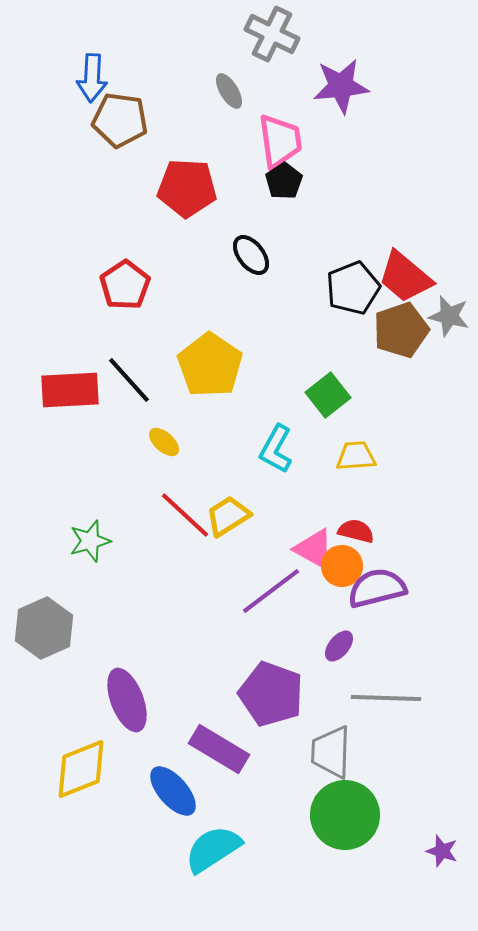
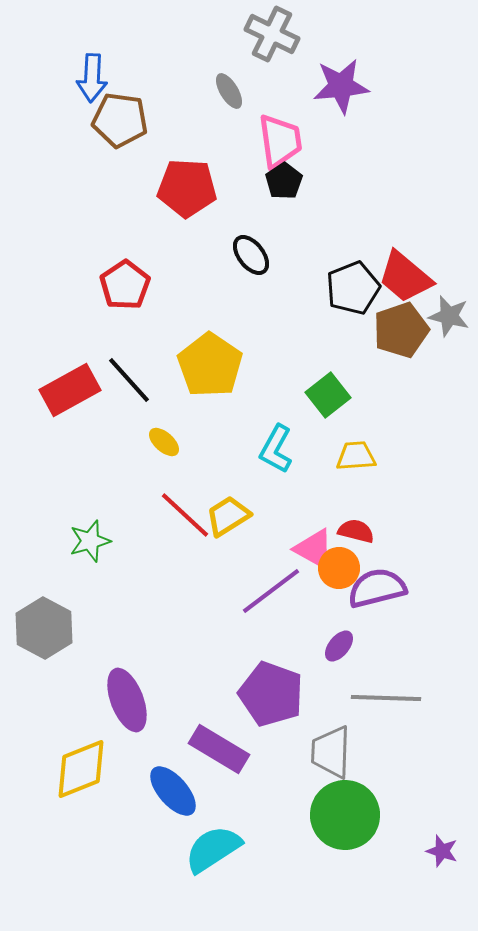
red rectangle at (70, 390): rotated 26 degrees counterclockwise
orange circle at (342, 566): moved 3 px left, 2 px down
gray hexagon at (44, 628): rotated 8 degrees counterclockwise
